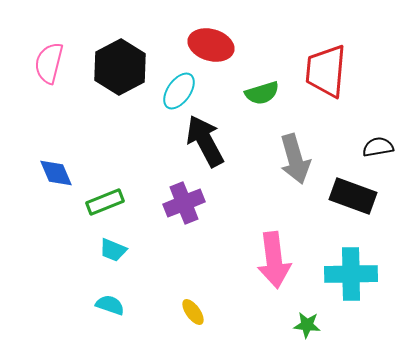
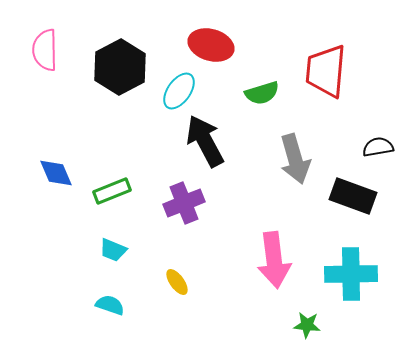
pink semicircle: moved 4 px left, 13 px up; rotated 15 degrees counterclockwise
green rectangle: moved 7 px right, 11 px up
yellow ellipse: moved 16 px left, 30 px up
